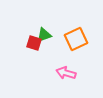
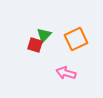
green triangle: rotated 28 degrees counterclockwise
red square: moved 1 px right, 2 px down
